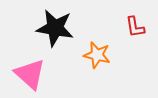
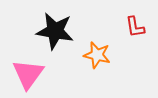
black star: moved 3 px down
pink triangle: moved 2 px left; rotated 24 degrees clockwise
